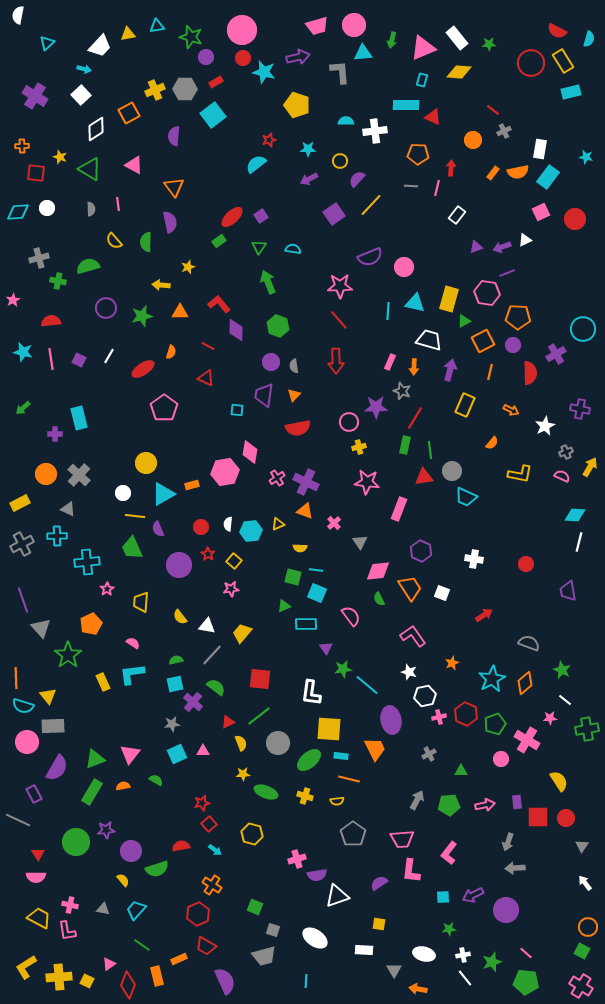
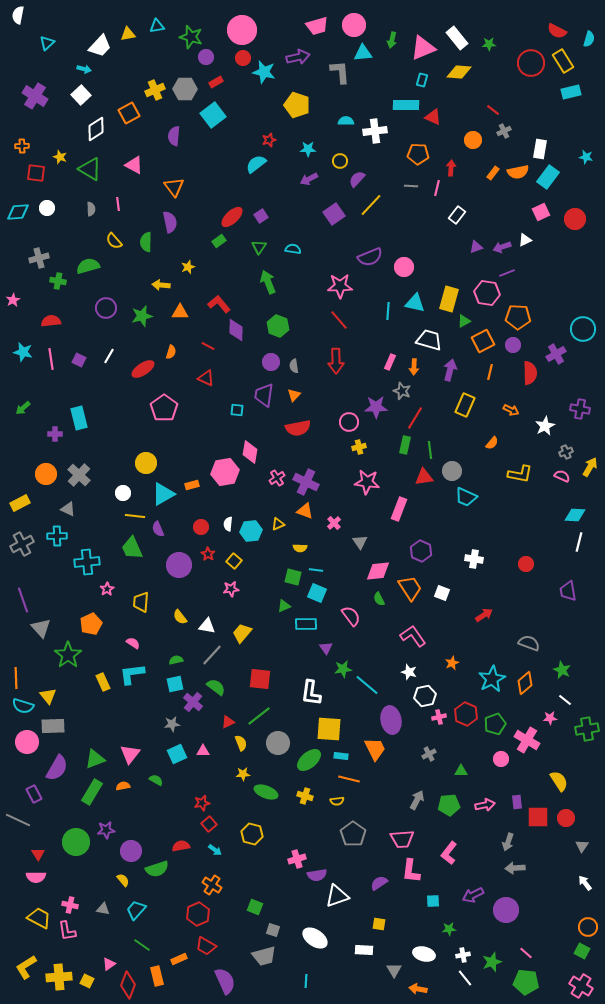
cyan square at (443, 897): moved 10 px left, 4 px down
